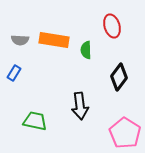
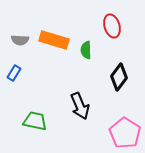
orange rectangle: rotated 8 degrees clockwise
black arrow: rotated 16 degrees counterclockwise
